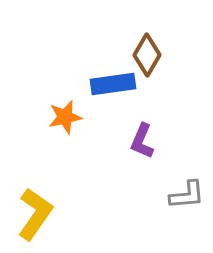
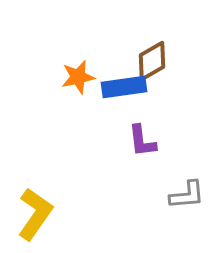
brown diamond: moved 5 px right, 6 px down; rotated 30 degrees clockwise
blue rectangle: moved 11 px right, 3 px down
orange star: moved 13 px right, 40 px up
purple L-shape: rotated 30 degrees counterclockwise
